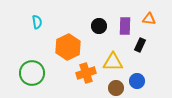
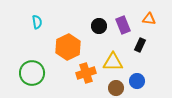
purple rectangle: moved 2 px left, 1 px up; rotated 24 degrees counterclockwise
